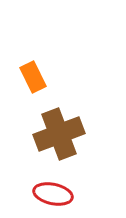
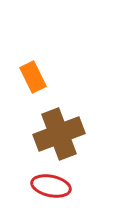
red ellipse: moved 2 px left, 8 px up
